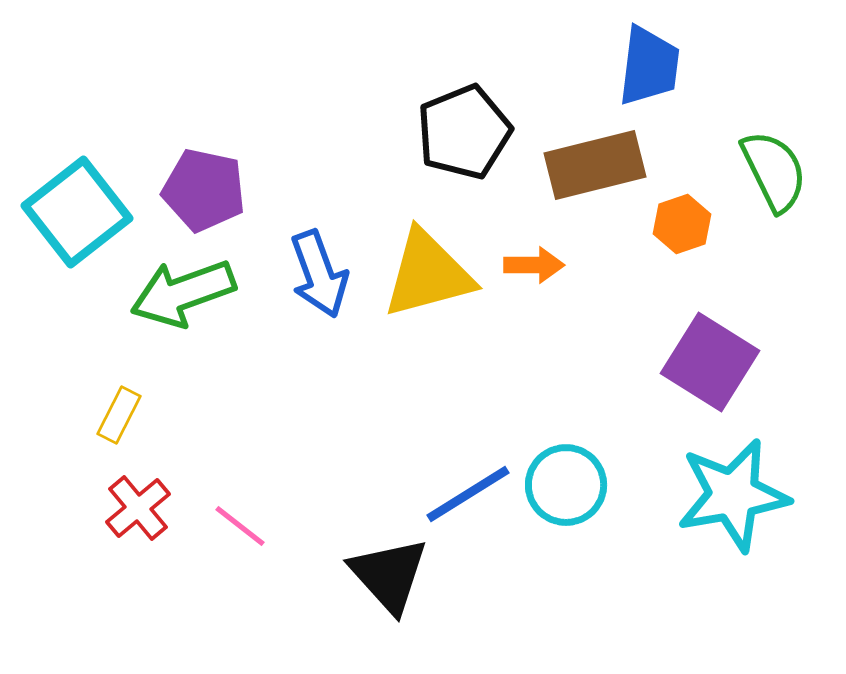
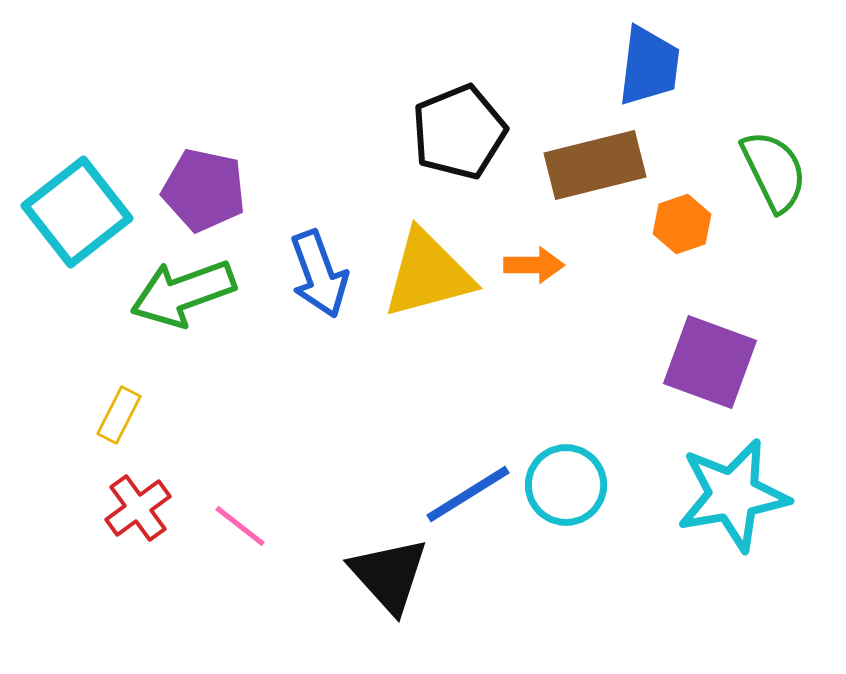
black pentagon: moved 5 px left
purple square: rotated 12 degrees counterclockwise
red cross: rotated 4 degrees clockwise
